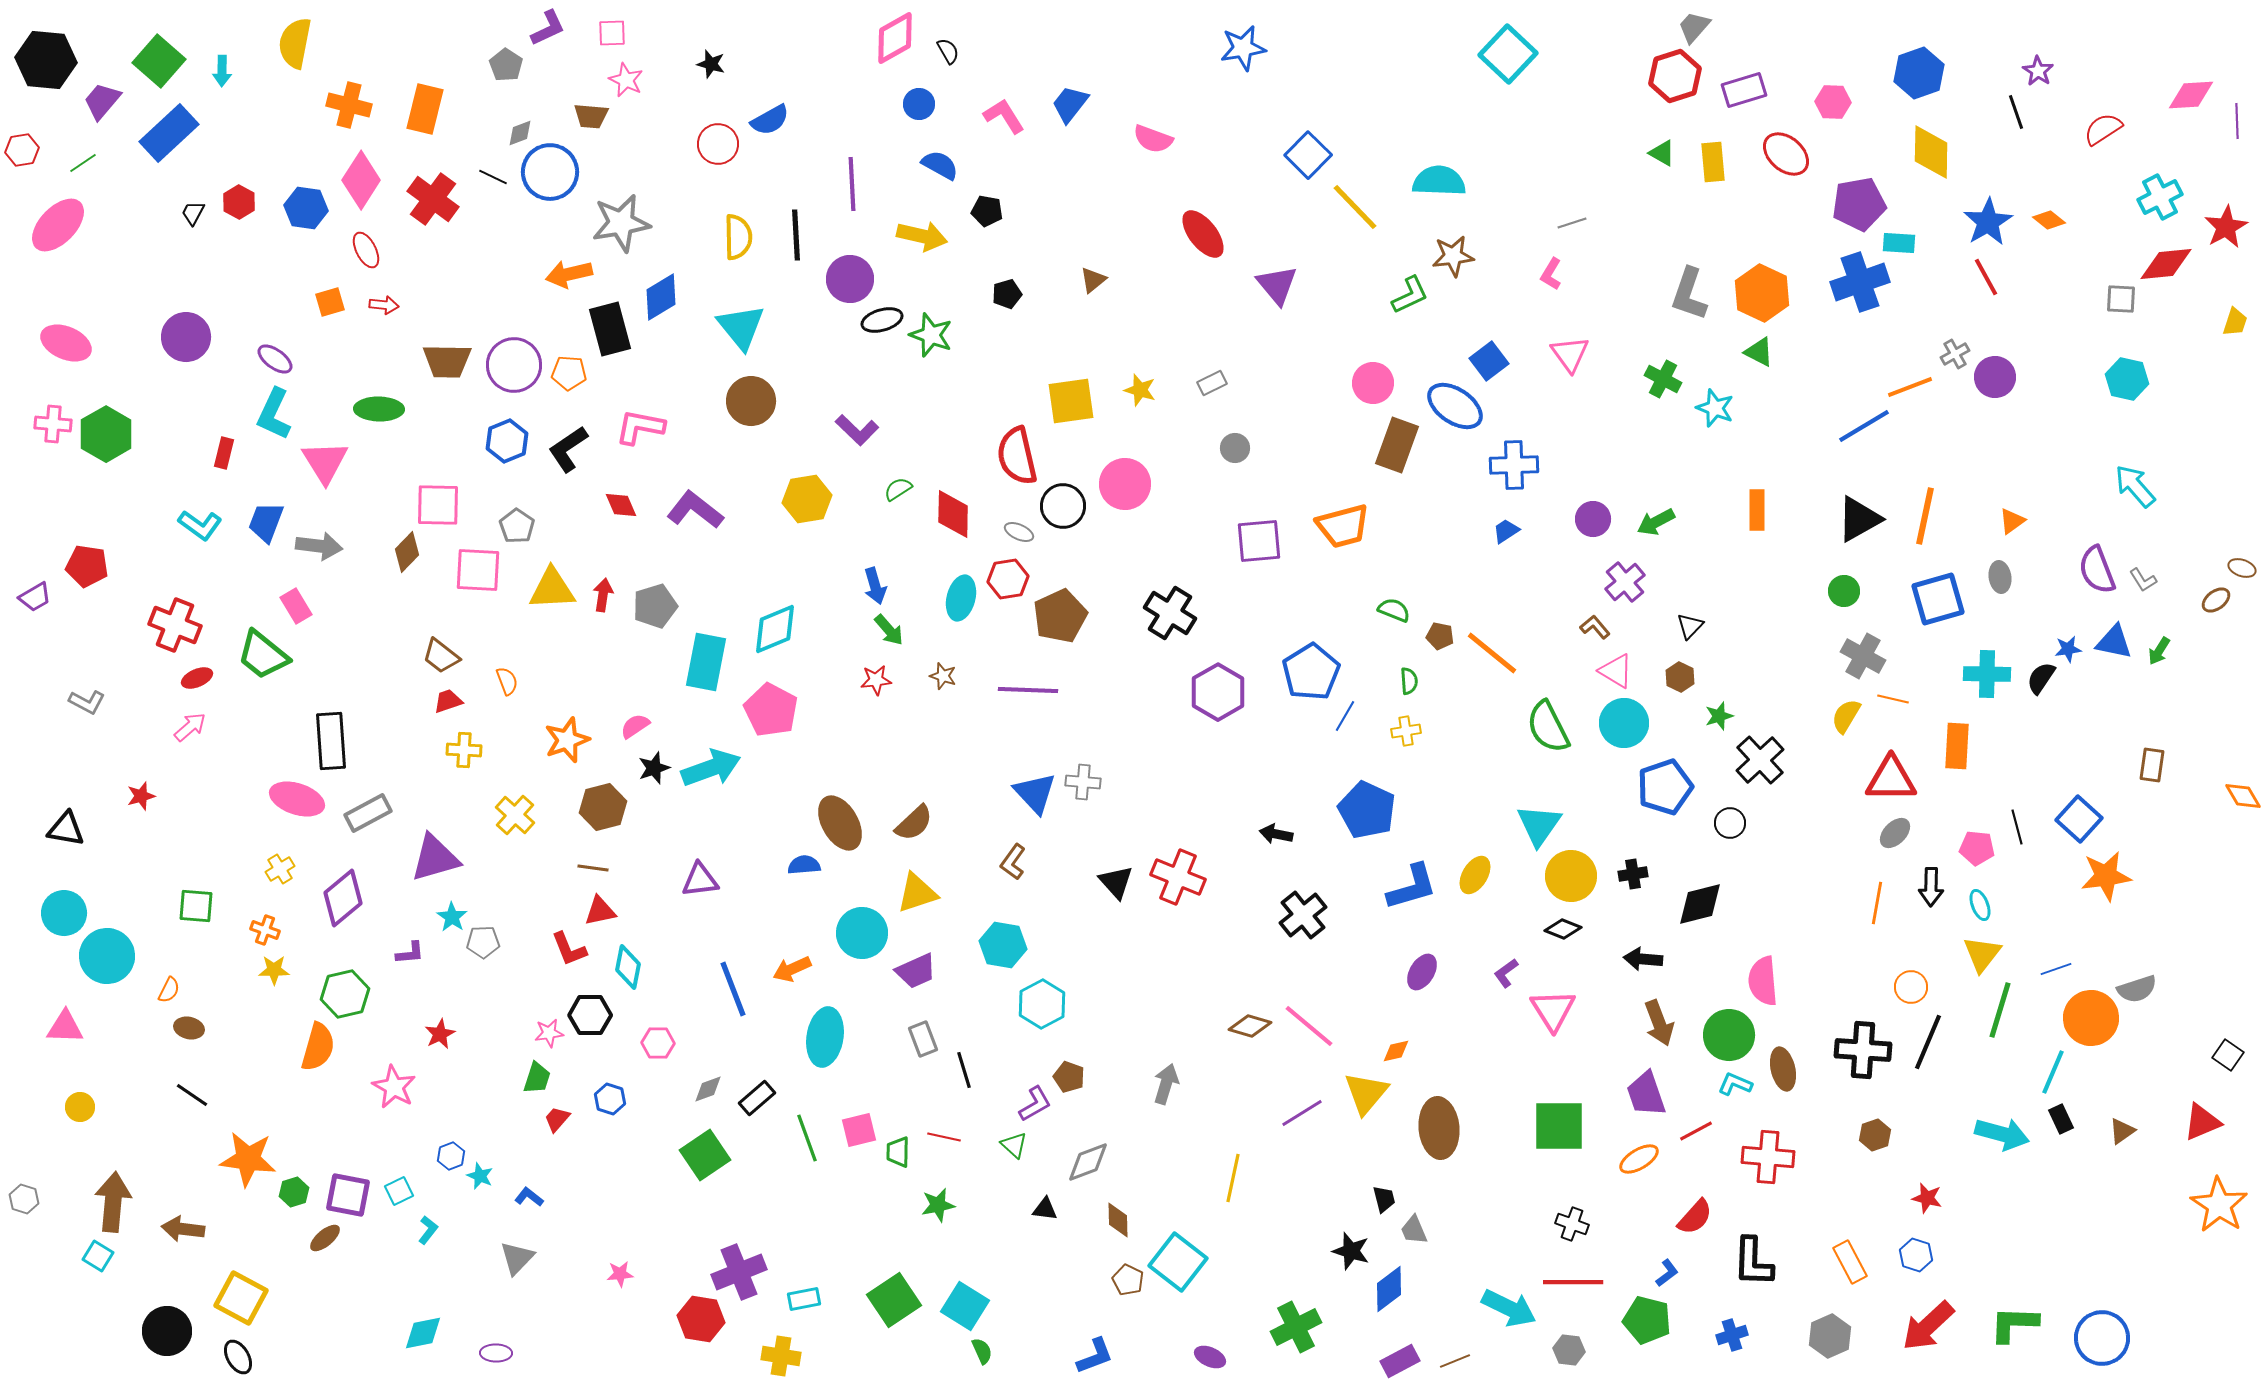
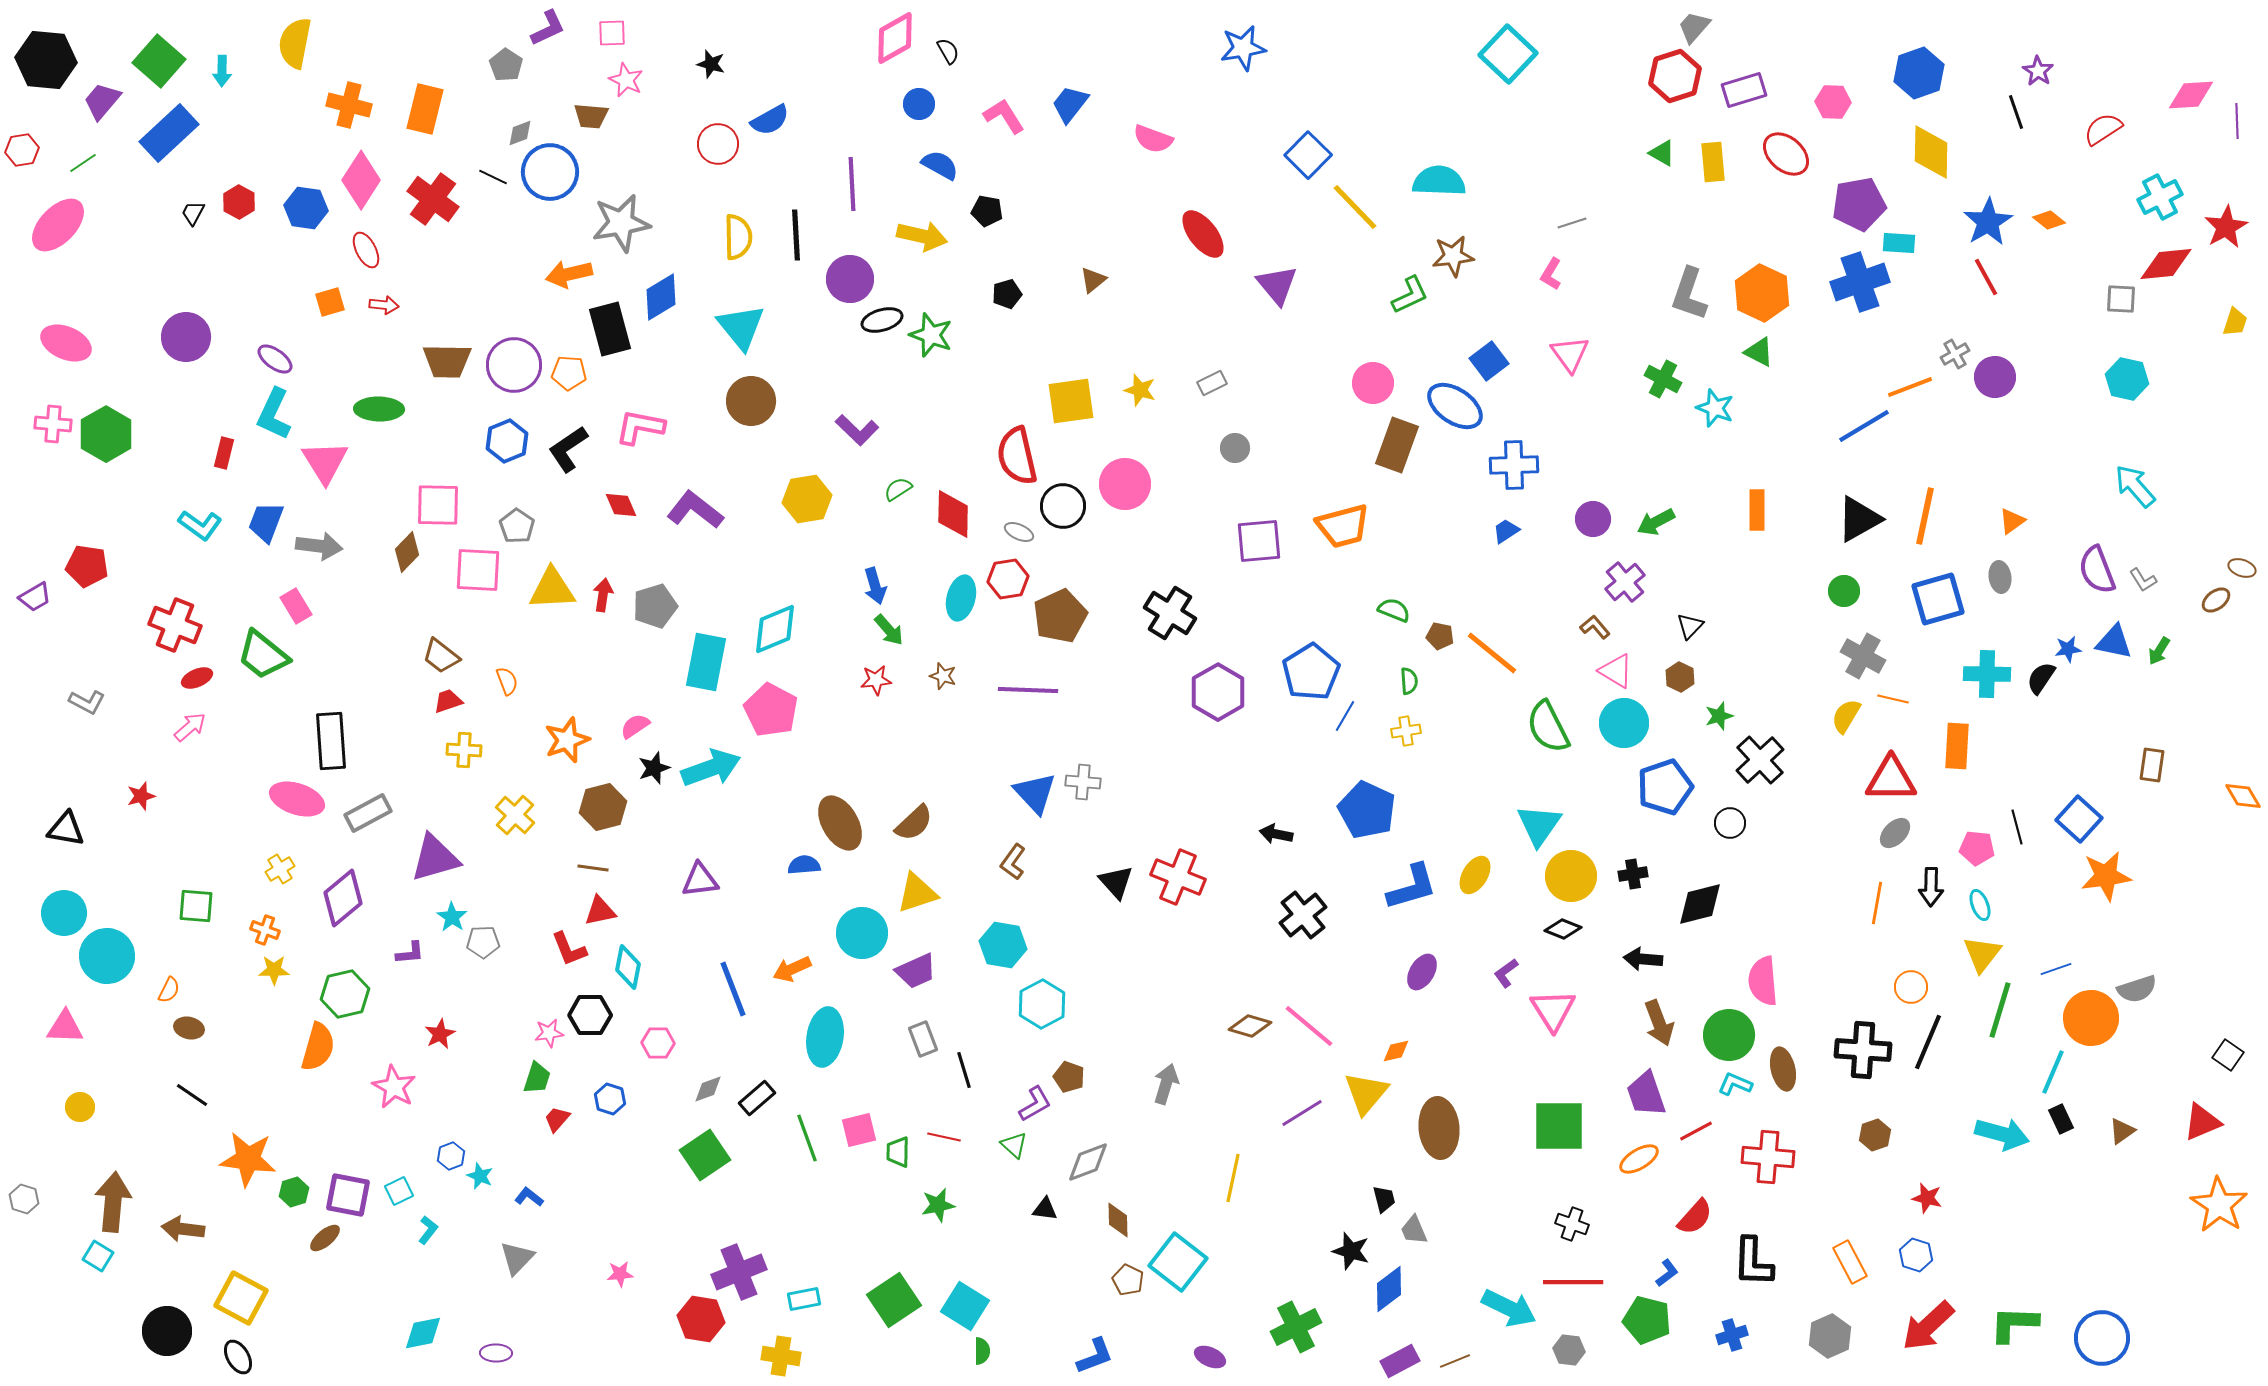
green semicircle at (982, 1351): rotated 24 degrees clockwise
